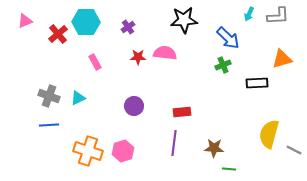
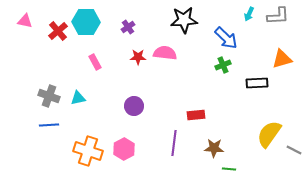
pink triangle: rotated 35 degrees clockwise
red cross: moved 3 px up
blue arrow: moved 2 px left
cyan triangle: rotated 14 degrees clockwise
red rectangle: moved 14 px right, 3 px down
yellow semicircle: rotated 20 degrees clockwise
pink hexagon: moved 1 px right, 2 px up; rotated 10 degrees counterclockwise
